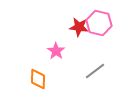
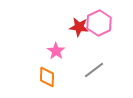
pink hexagon: rotated 20 degrees clockwise
gray line: moved 1 px left, 1 px up
orange diamond: moved 9 px right, 2 px up
